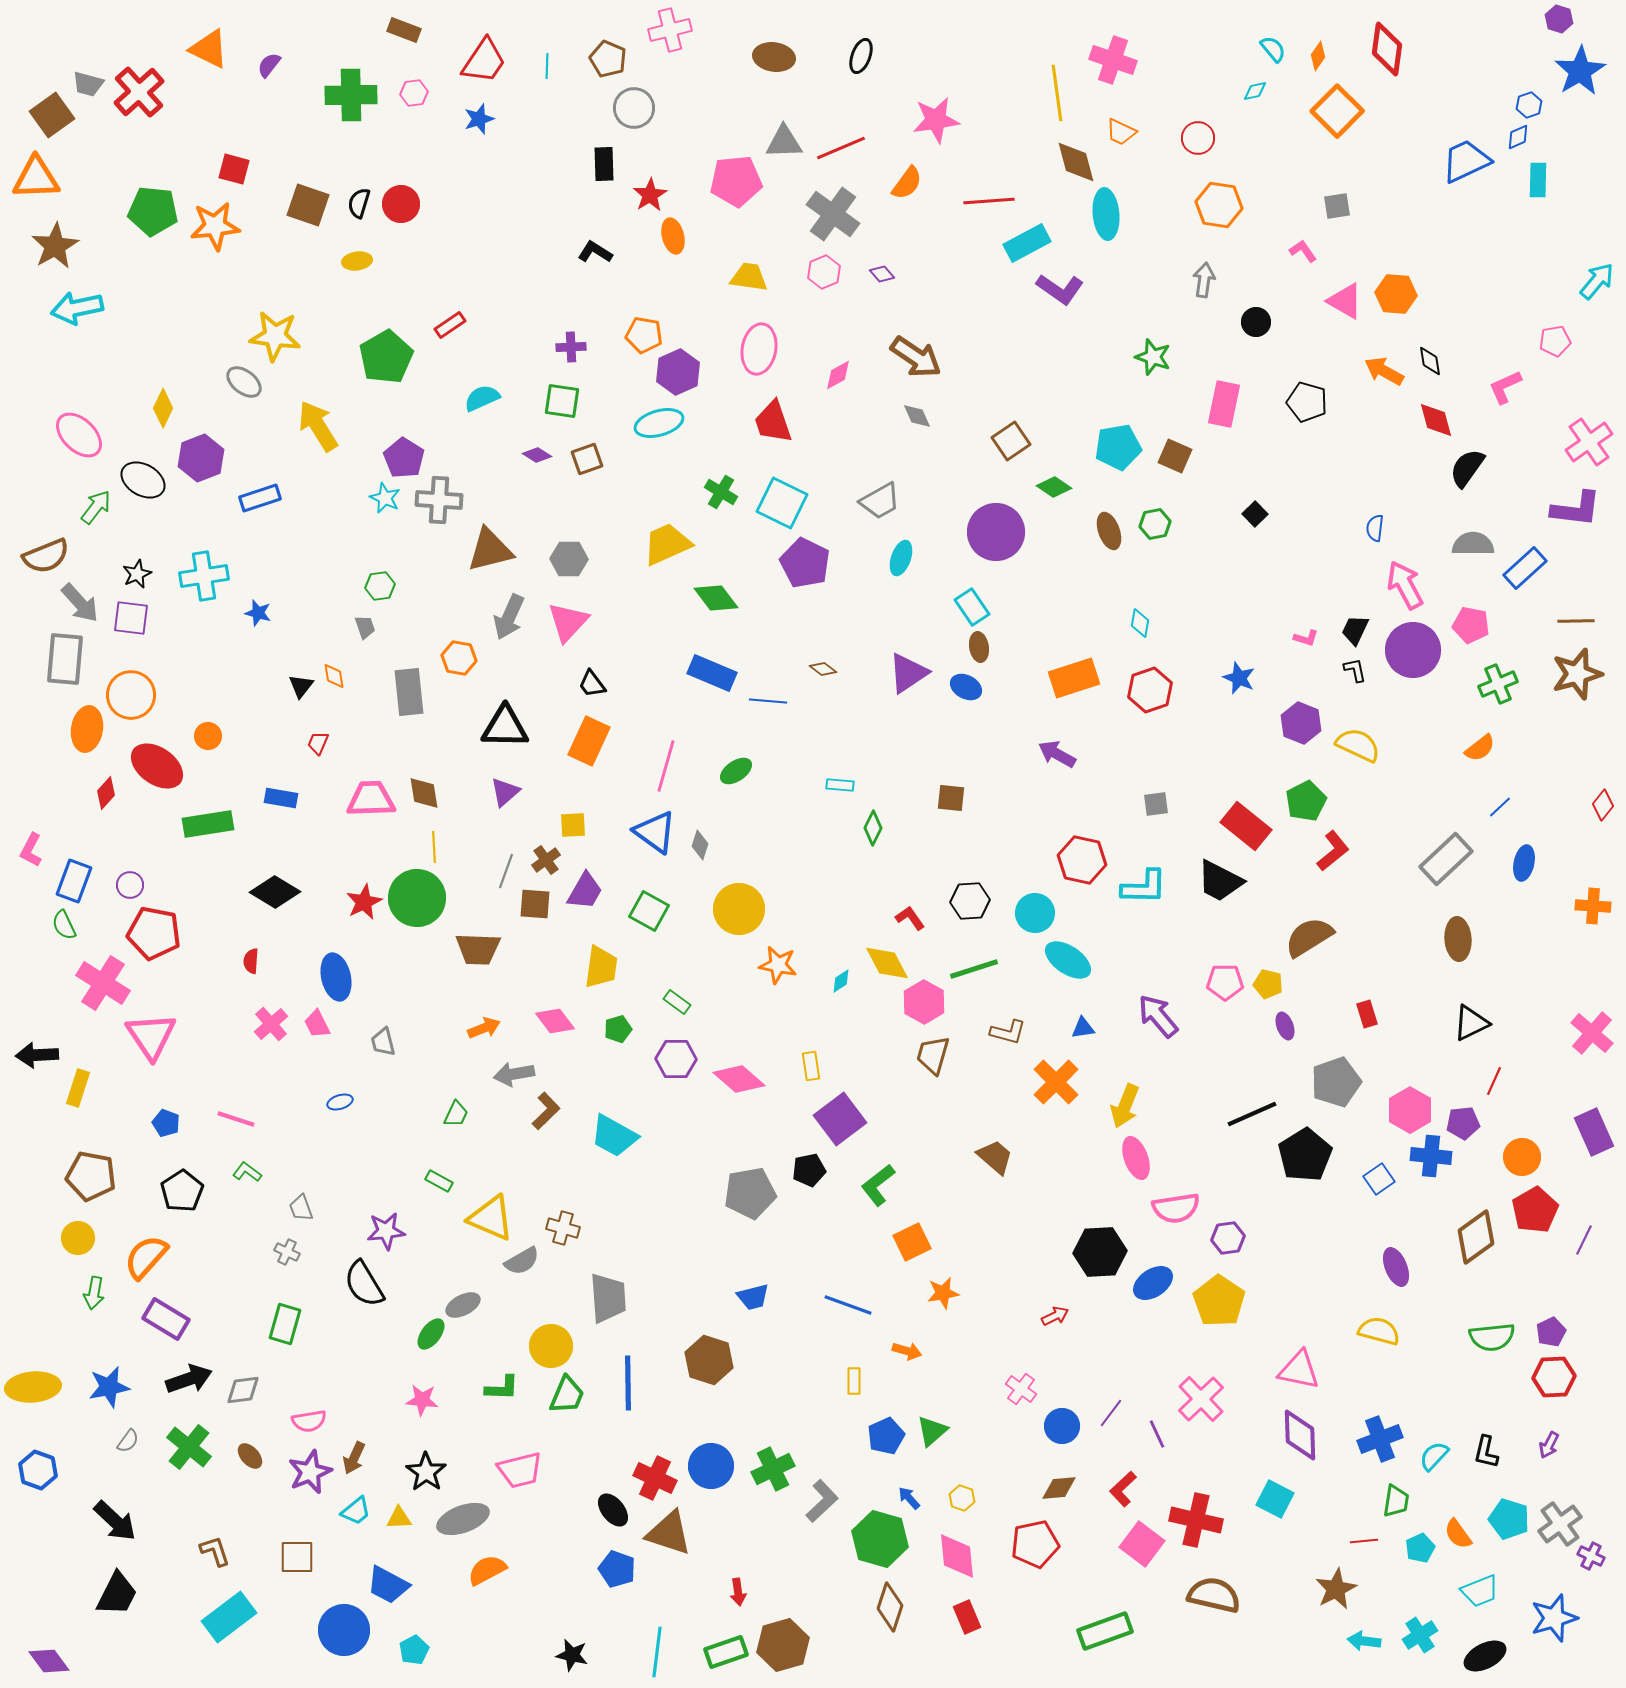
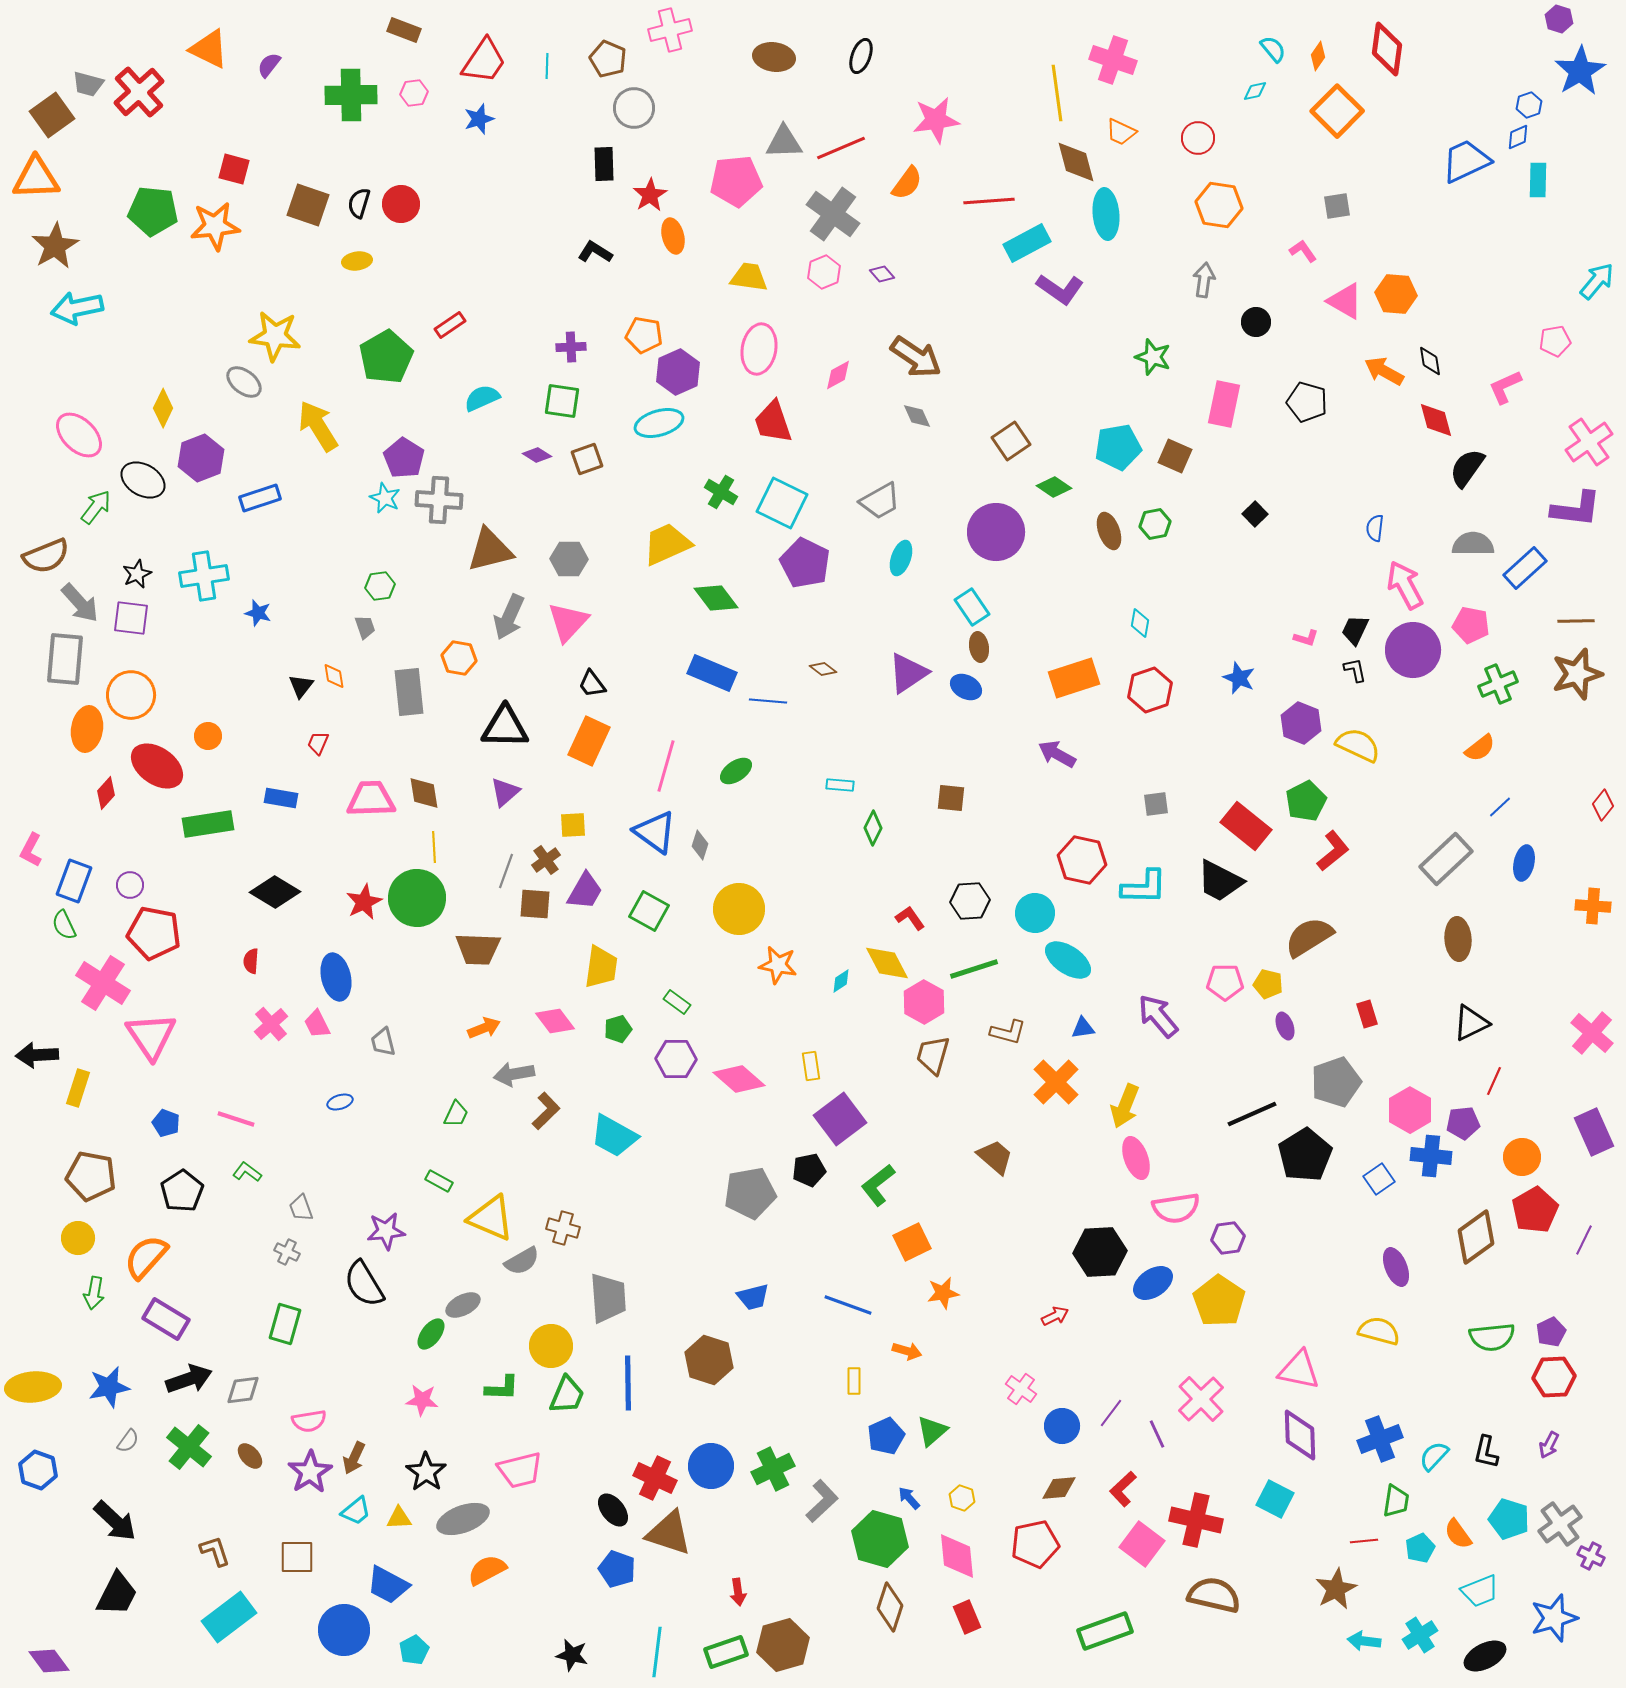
purple star at (310, 1472): rotated 9 degrees counterclockwise
